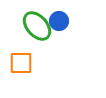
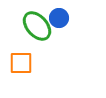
blue circle: moved 3 px up
